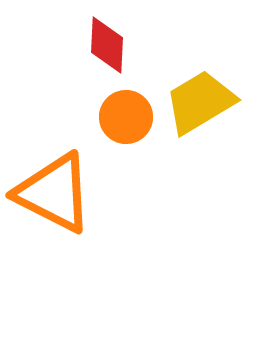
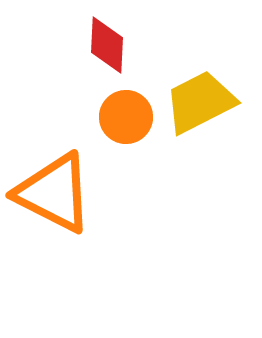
yellow trapezoid: rotated 4 degrees clockwise
